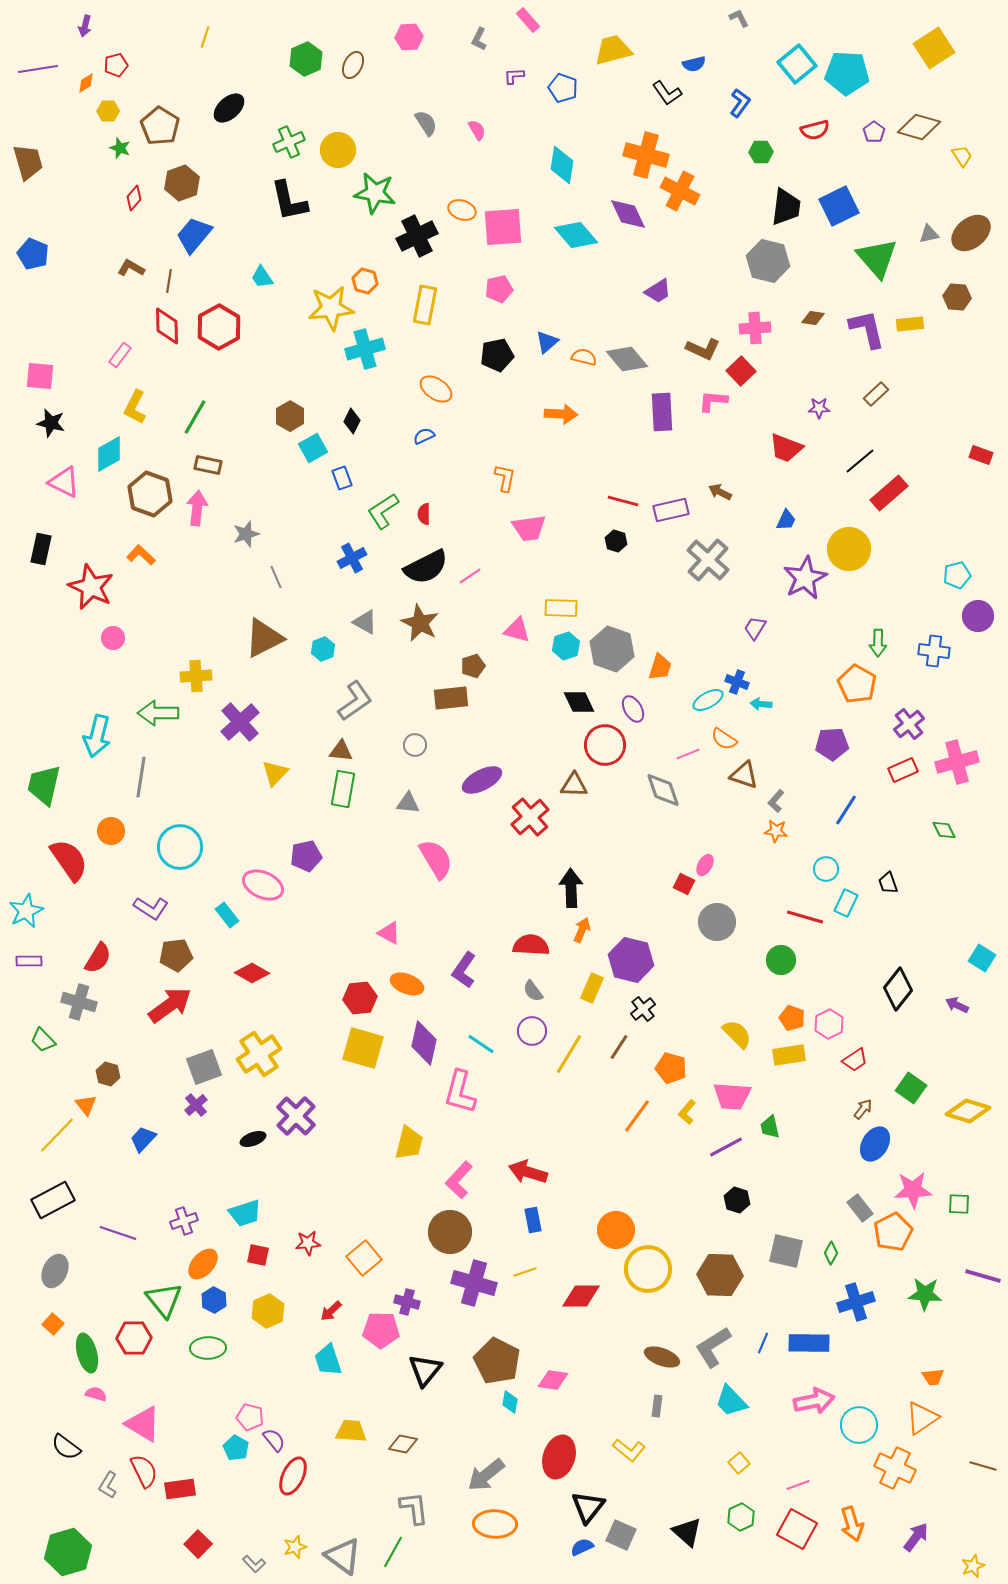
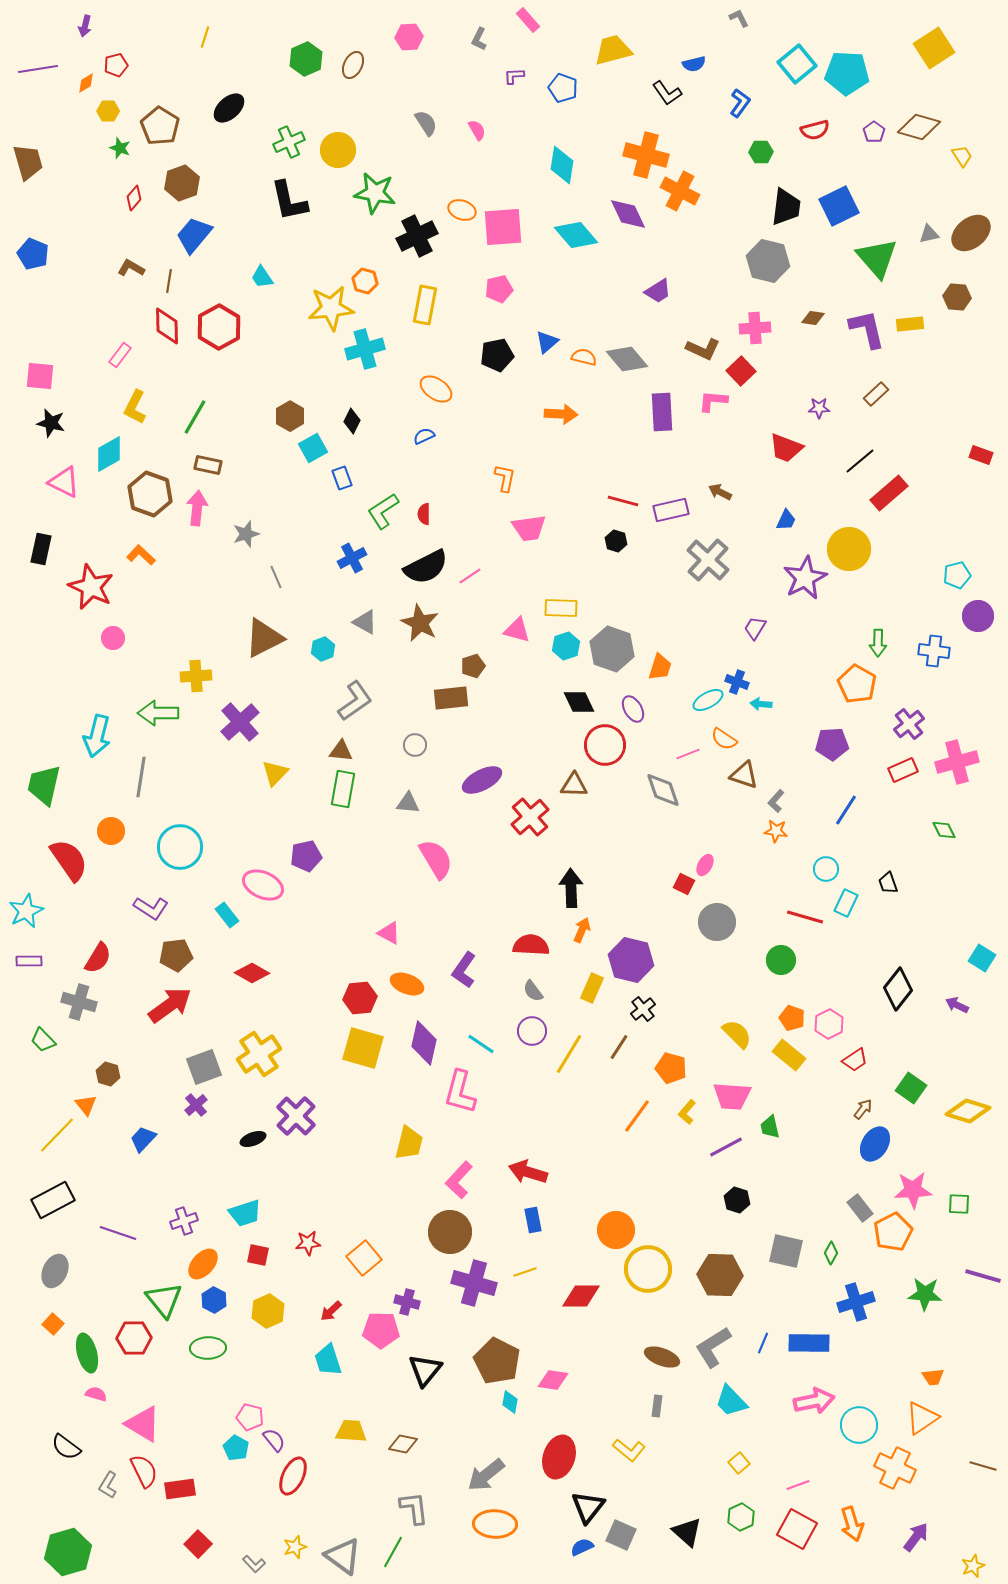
yellow rectangle at (789, 1055): rotated 48 degrees clockwise
